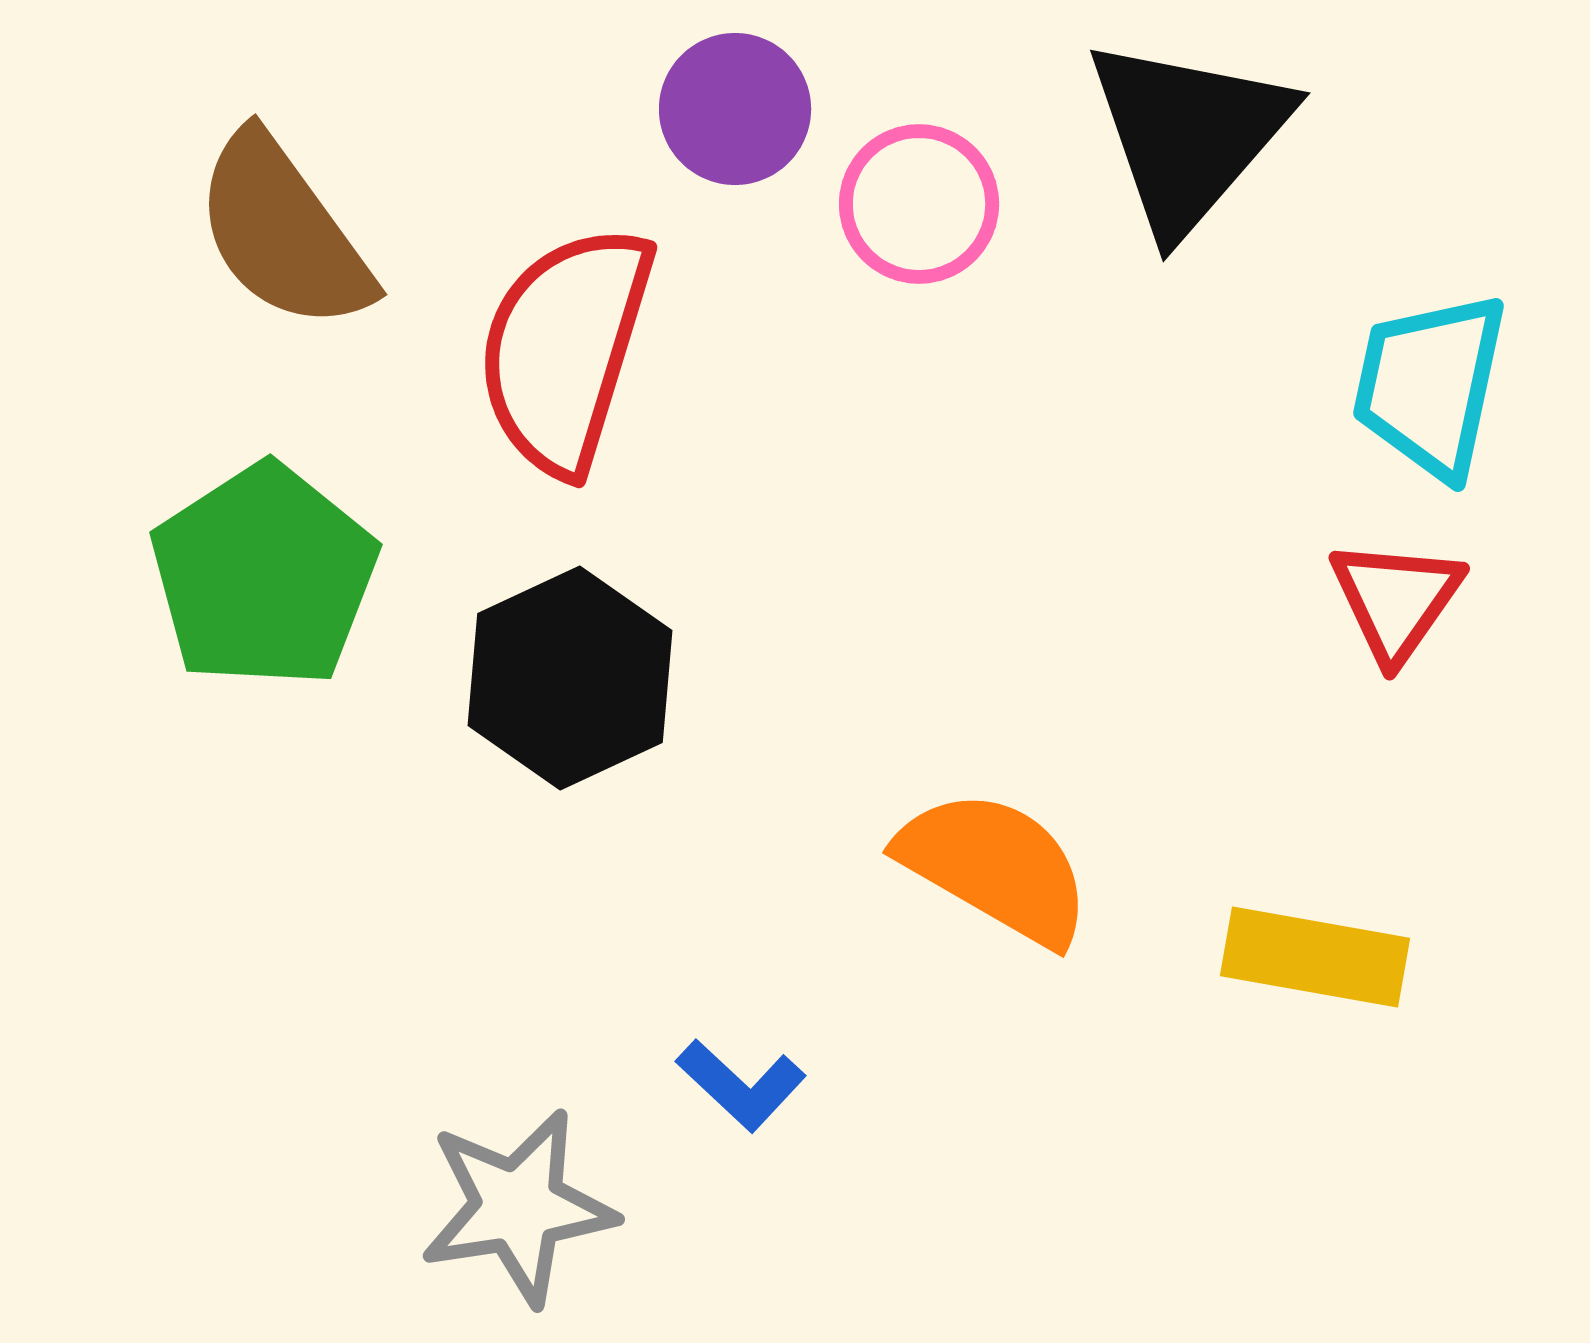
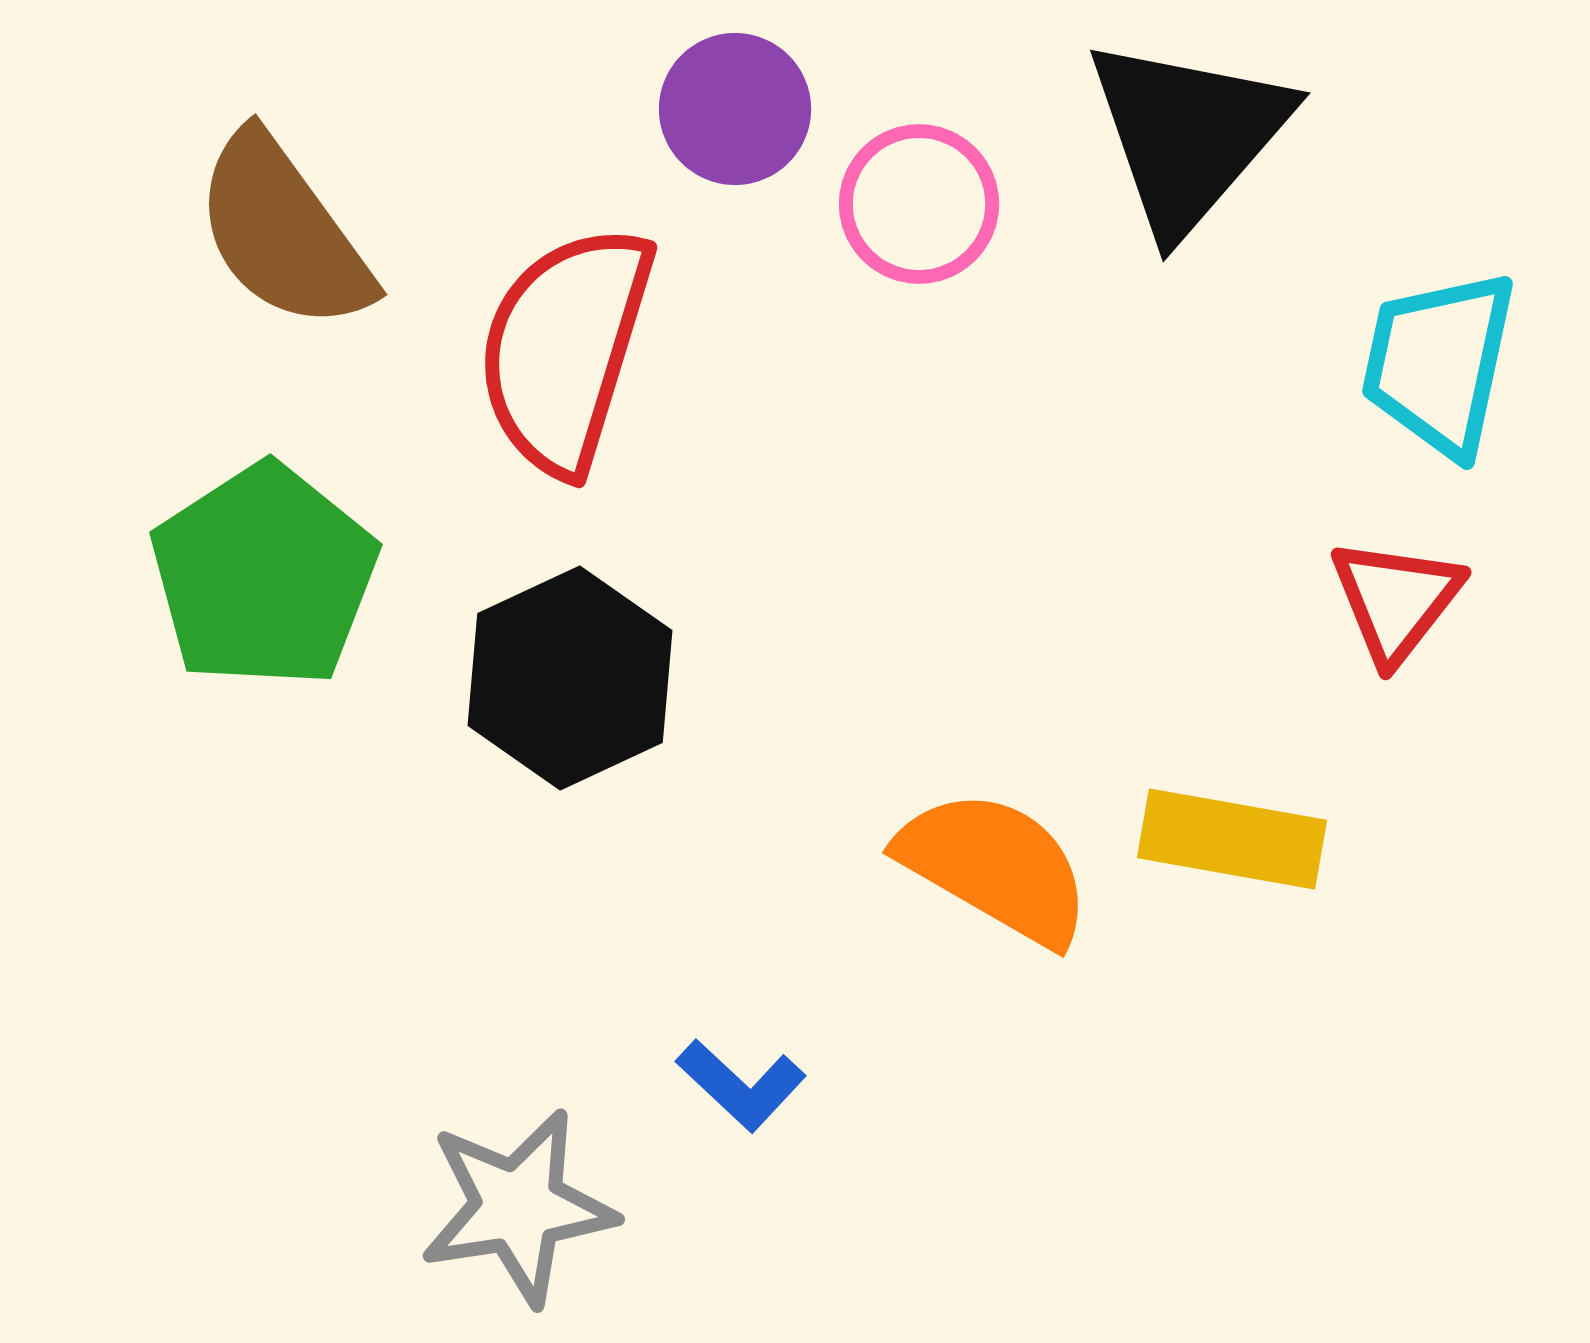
cyan trapezoid: moved 9 px right, 22 px up
red triangle: rotated 3 degrees clockwise
yellow rectangle: moved 83 px left, 118 px up
